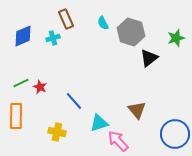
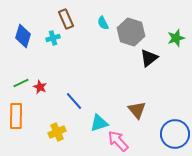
blue diamond: rotated 50 degrees counterclockwise
yellow cross: rotated 36 degrees counterclockwise
